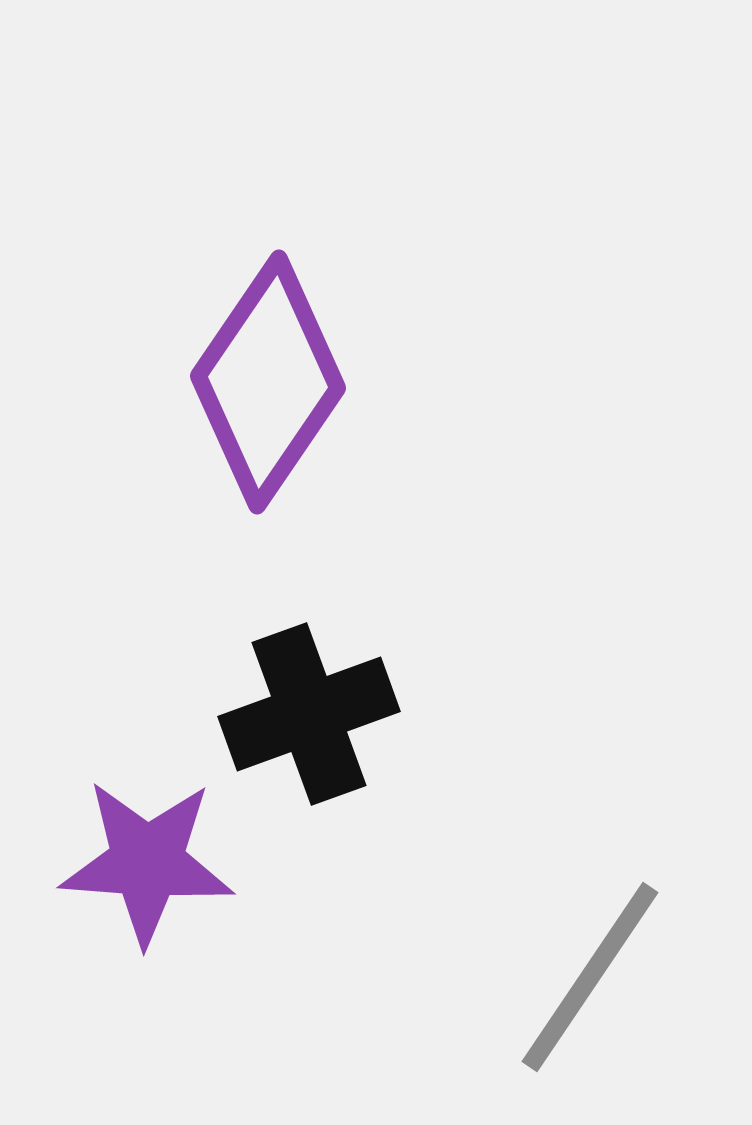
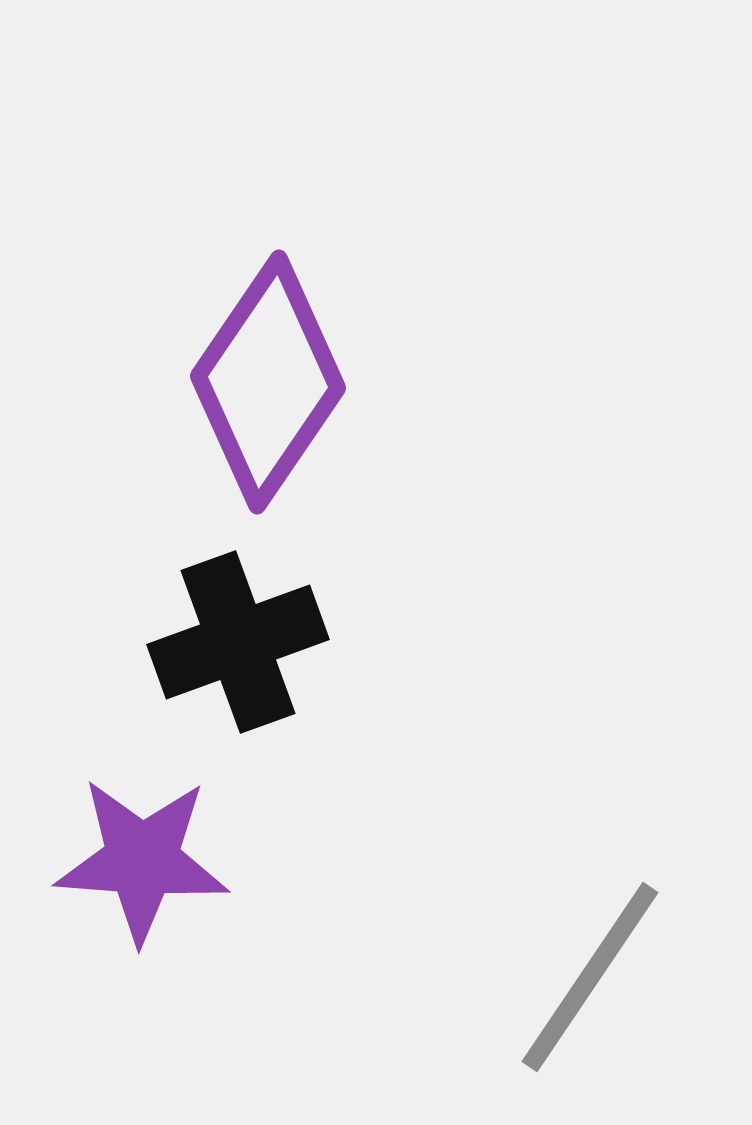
black cross: moved 71 px left, 72 px up
purple star: moved 5 px left, 2 px up
